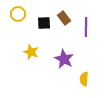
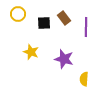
purple star: rotated 12 degrees counterclockwise
